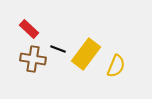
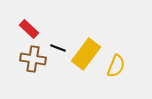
black line: moved 1 px up
